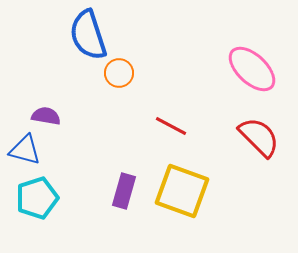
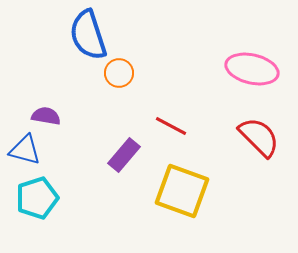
pink ellipse: rotated 30 degrees counterclockwise
purple rectangle: moved 36 px up; rotated 24 degrees clockwise
